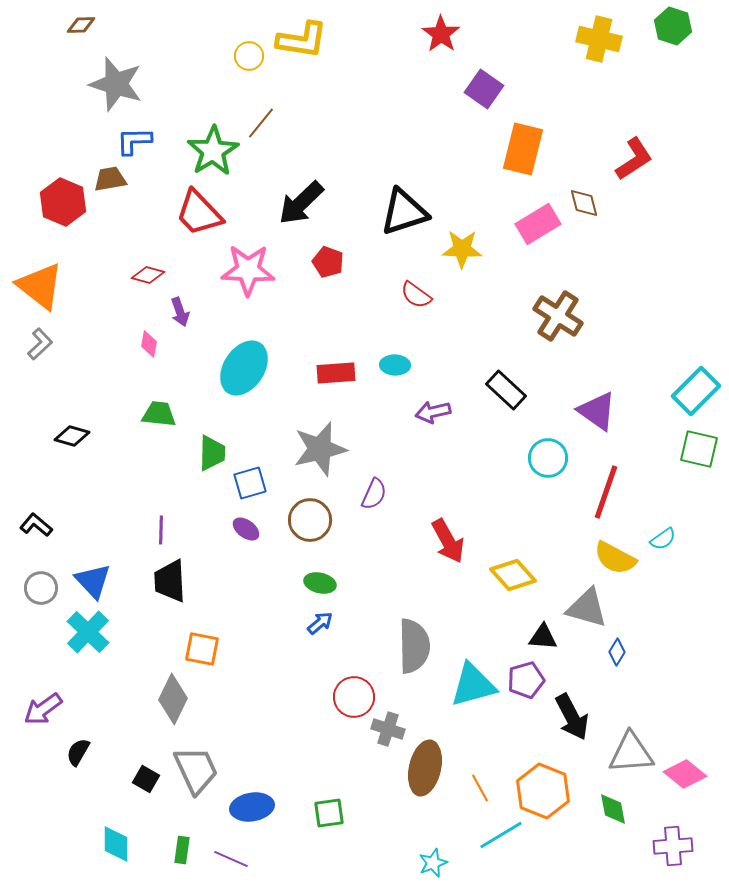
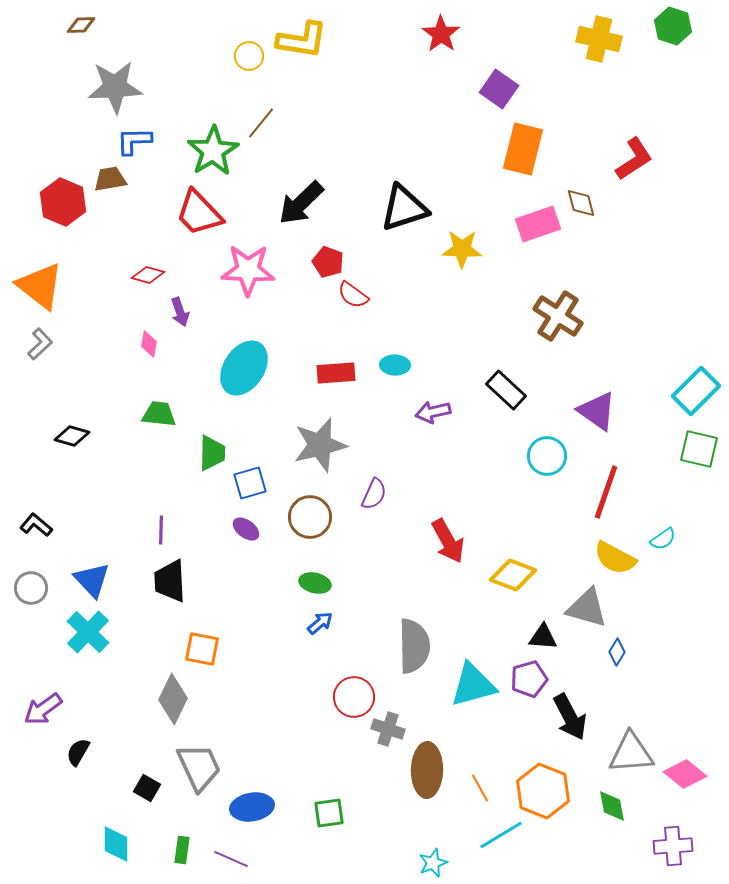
gray star at (116, 84): moved 1 px left, 3 px down; rotated 20 degrees counterclockwise
purple square at (484, 89): moved 15 px right
brown diamond at (584, 203): moved 3 px left
black triangle at (404, 212): moved 4 px up
pink rectangle at (538, 224): rotated 12 degrees clockwise
red semicircle at (416, 295): moved 63 px left
gray star at (320, 449): moved 4 px up
cyan circle at (548, 458): moved 1 px left, 2 px up
brown circle at (310, 520): moved 3 px up
yellow diamond at (513, 575): rotated 27 degrees counterclockwise
blue triangle at (93, 581): moved 1 px left, 1 px up
green ellipse at (320, 583): moved 5 px left
gray circle at (41, 588): moved 10 px left
purple pentagon at (526, 680): moved 3 px right, 1 px up
black arrow at (572, 717): moved 2 px left
brown ellipse at (425, 768): moved 2 px right, 2 px down; rotated 12 degrees counterclockwise
gray trapezoid at (196, 770): moved 3 px right, 3 px up
black square at (146, 779): moved 1 px right, 9 px down
green diamond at (613, 809): moved 1 px left, 3 px up
